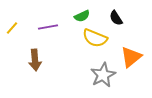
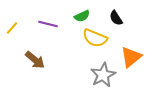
purple line: moved 3 px up; rotated 24 degrees clockwise
brown arrow: rotated 45 degrees counterclockwise
